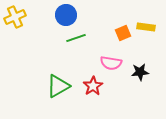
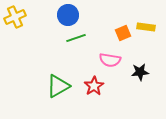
blue circle: moved 2 px right
pink semicircle: moved 1 px left, 3 px up
red star: moved 1 px right
